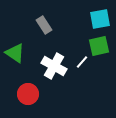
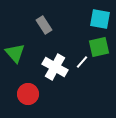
cyan square: rotated 20 degrees clockwise
green square: moved 1 px down
green triangle: rotated 15 degrees clockwise
white cross: moved 1 px right, 1 px down
